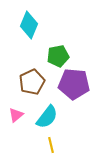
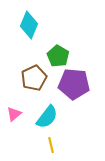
green pentagon: rotated 30 degrees counterclockwise
brown pentagon: moved 2 px right, 4 px up
pink triangle: moved 2 px left, 1 px up
